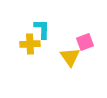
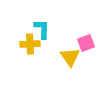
pink square: moved 1 px right, 1 px down
